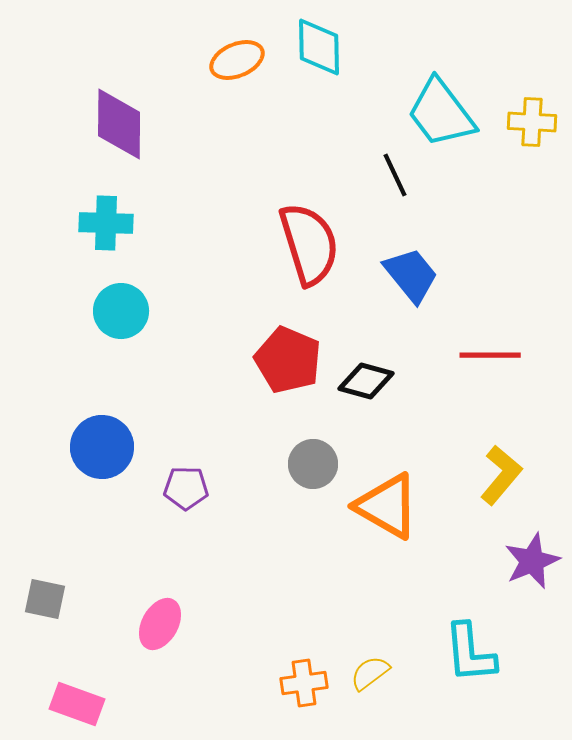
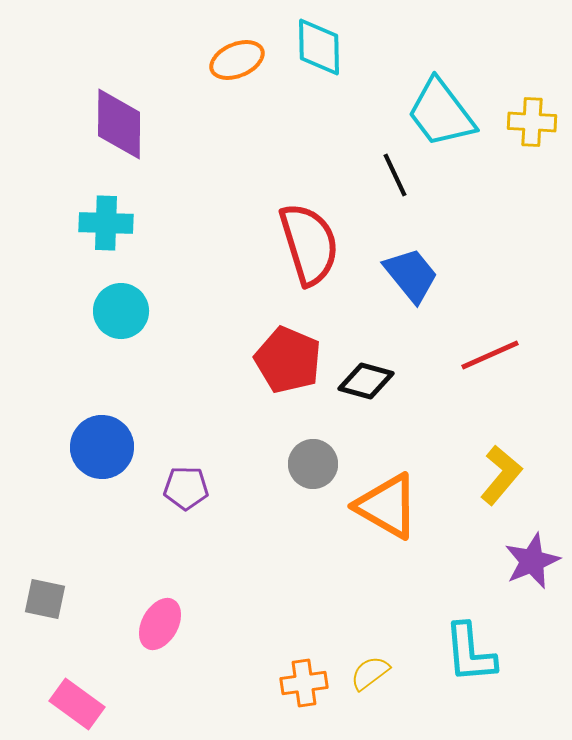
red line: rotated 24 degrees counterclockwise
pink rectangle: rotated 16 degrees clockwise
